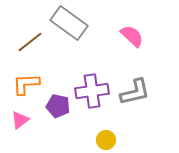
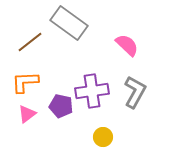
pink semicircle: moved 5 px left, 9 px down
orange L-shape: moved 1 px left, 2 px up
gray L-shape: rotated 48 degrees counterclockwise
purple pentagon: moved 3 px right
pink triangle: moved 7 px right, 6 px up
yellow circle: moved 3 px left, 3 px up
